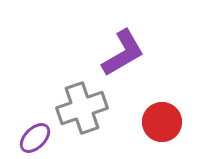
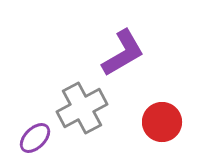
gray cross: rotated 9 degrees counterclockwise
